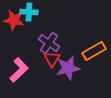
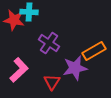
red triangle: moved 23 px down
purple star: moved 7 px right
